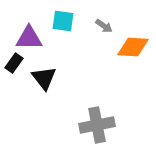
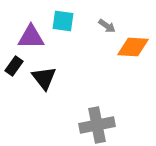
gray arrow: moved 3 px right
purple triangle: moved 2 px right, 1 px up
black rectangle: moved 3 px down
